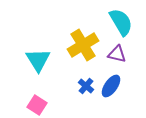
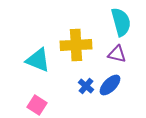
cyan semicircle: rotated 16 degrees clockwise
yellow cross: moved 7 px left; rotated 28 degrees clockwise
cyan triangle: rotated 36 degrees counterclockwise
blue ellipse: moved 1 px left, 1 px up; rotated 10 degrees clockwise
